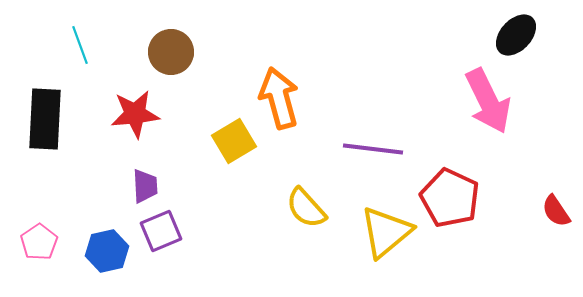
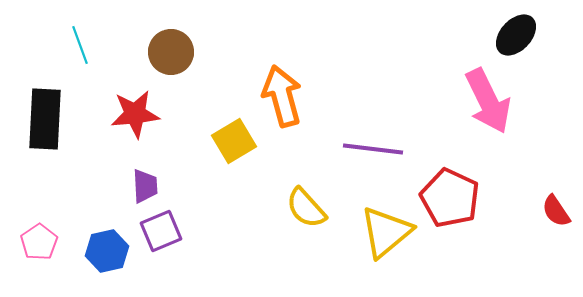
orange arrow: moved 3 px right, 2 px up
